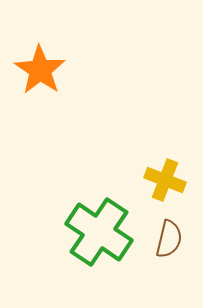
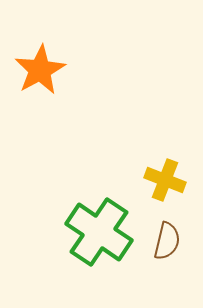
orange star: rotated 9 degrees clockwise
brown semicircle: moved 2 px left, 2 px down
